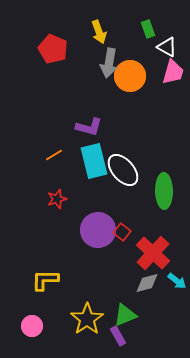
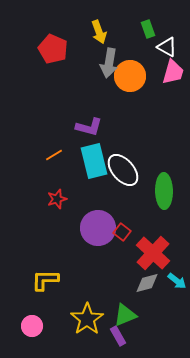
purple circle: moved 2 px up
